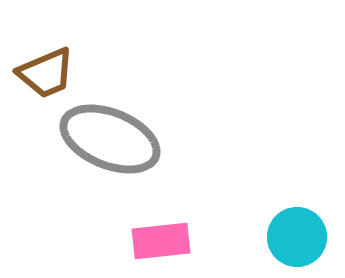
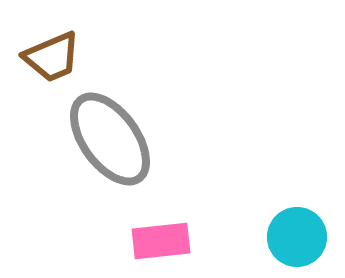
brown trapezoid: moved 6 px right, 16 px up
gray ellipse: rotated 32 degrees clockwise
